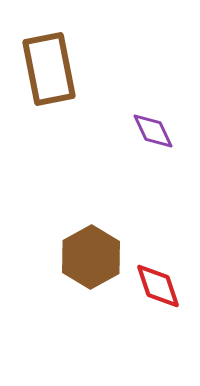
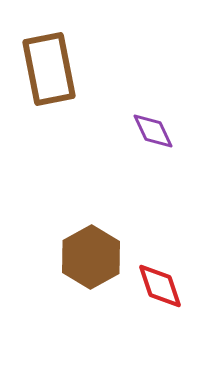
red diamond: moved 2 px right
